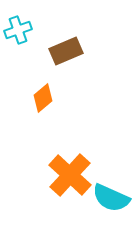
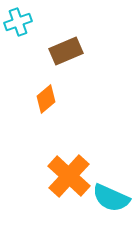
cyan cross: moved 8 px up
orange diamond: moved 3 px right, 1 px down
orange cross: moved 1 px left, 1 px down
